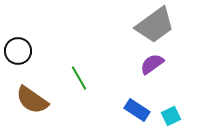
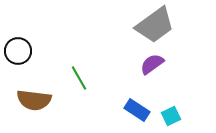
brown semicircle: moved 2 px right; rotated 28 degrees counterclockwise
